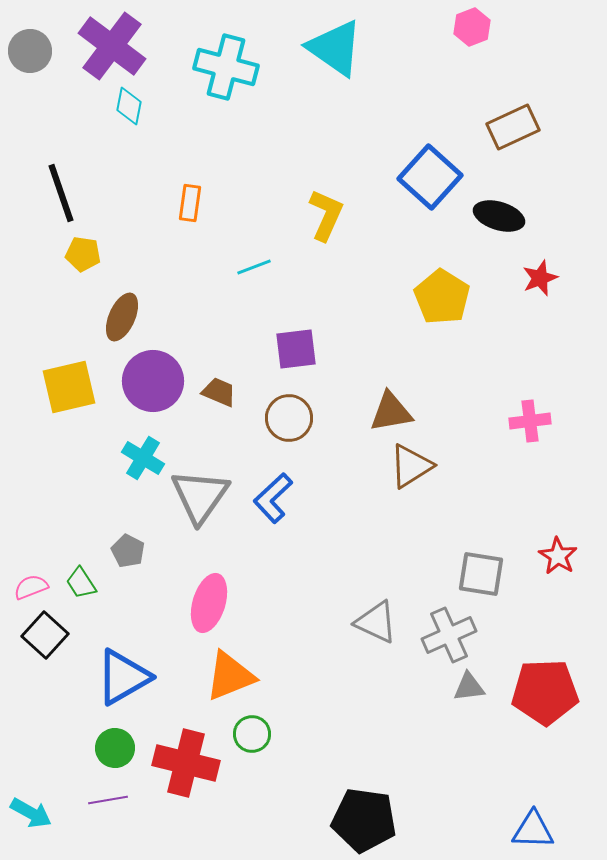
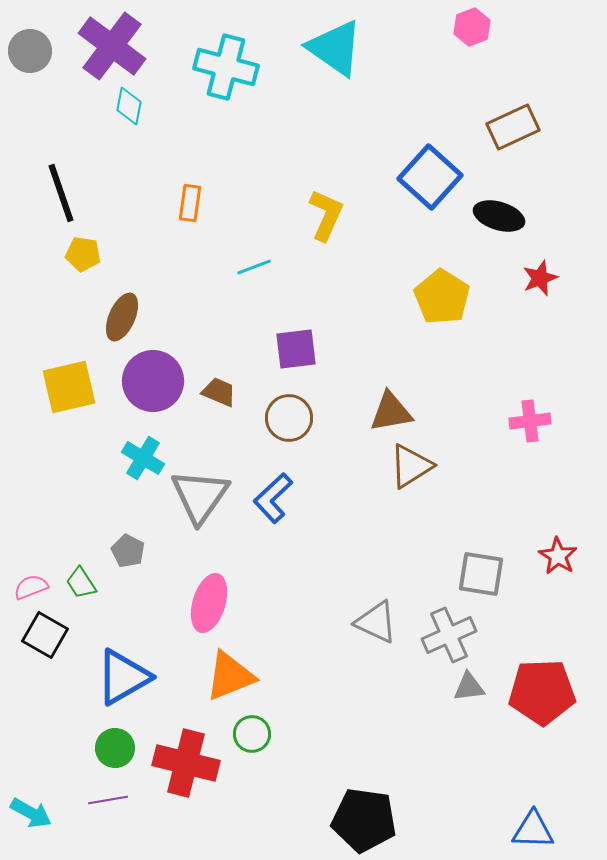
black square at (45, 635): rotated 12 degrees counterclockwise
red pentagon at (545, 692): moved 3 px left
